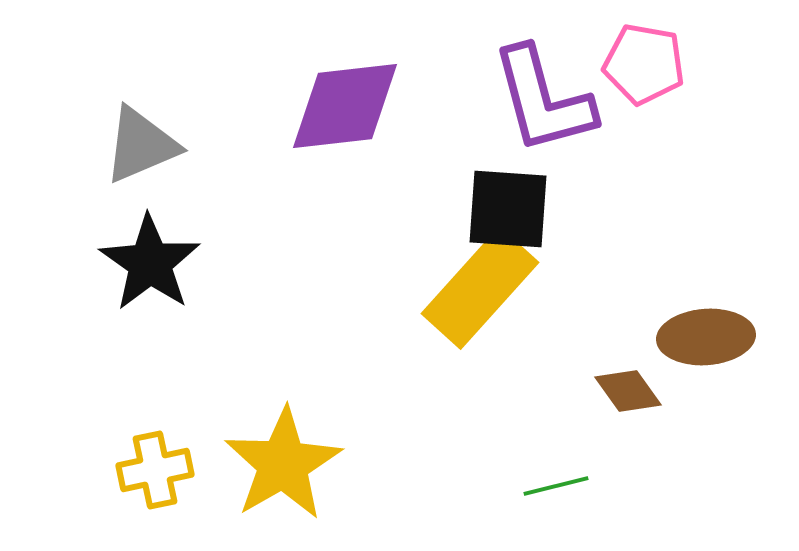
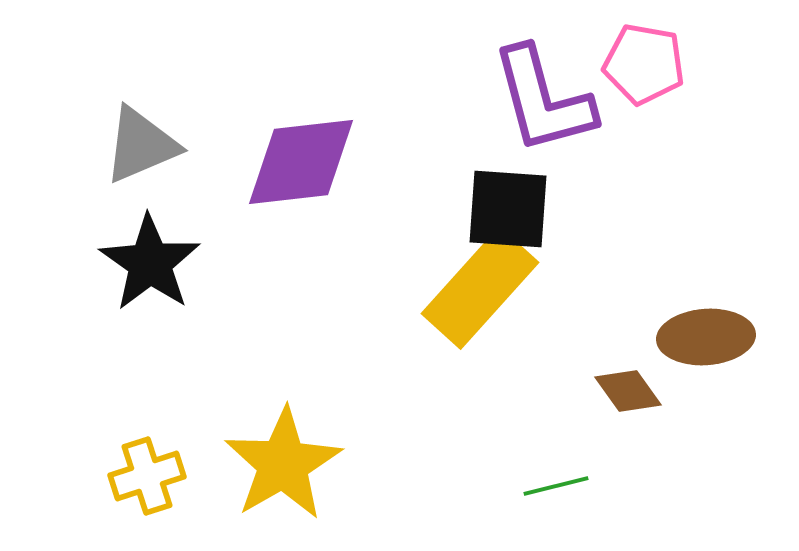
purple diamond: moved 44 px left, 56 px down
yellow cross: moved 8 px left, 6 px down; rotated 6 degrees counterclockwise
